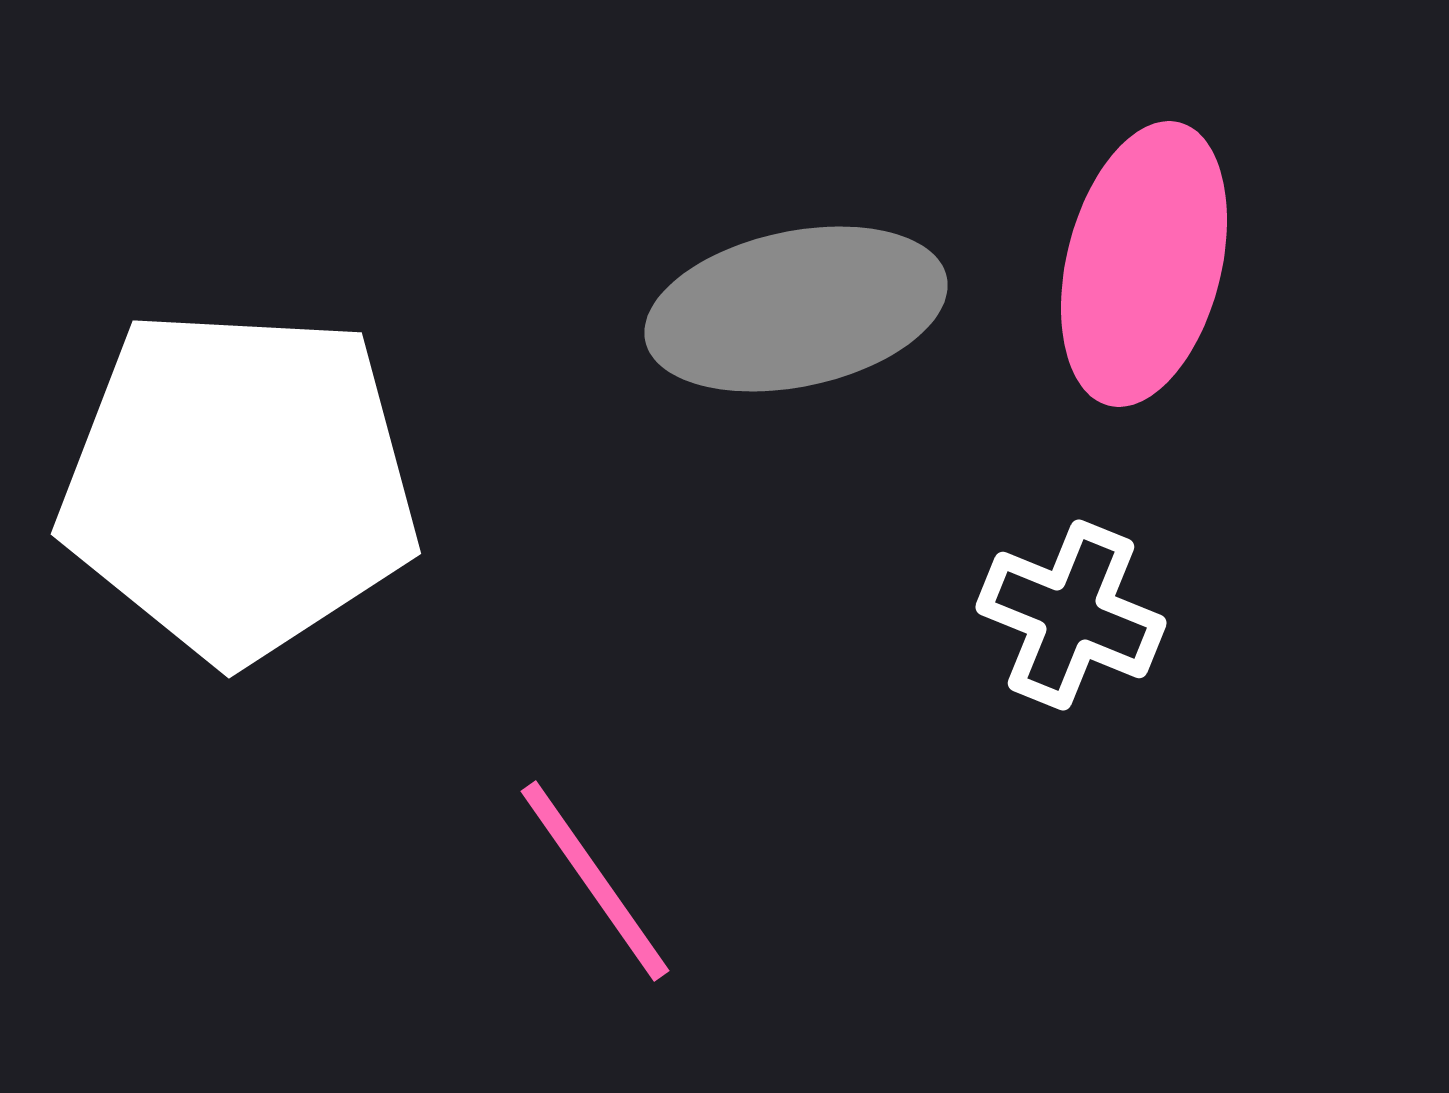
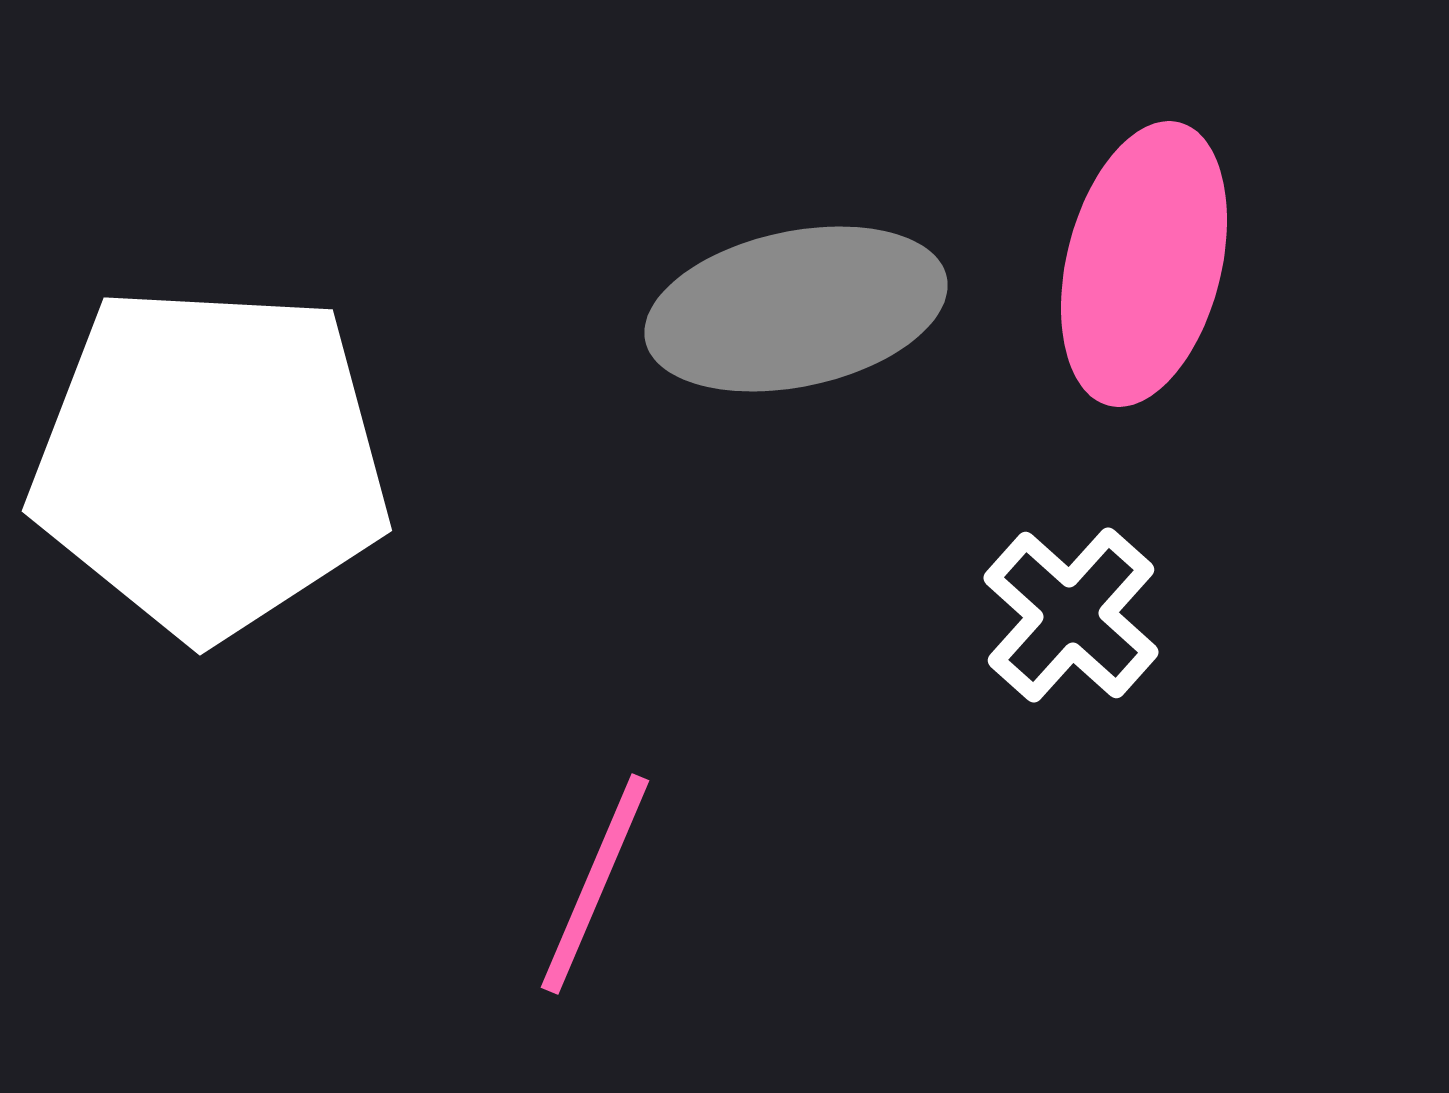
white pentagon: moved 29 px left, 23 px up
white cross: rotated 20 degrees clockwise
pink line: moved 3 px down; rotated 58 degrees clockwise
